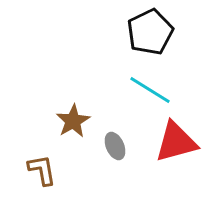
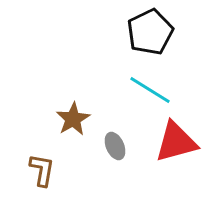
brown star: moved 2 px up
brown L-shape: rotated 20 degrees clockwise
